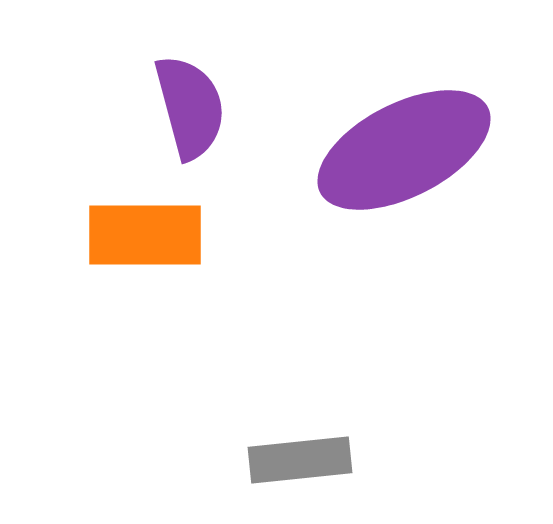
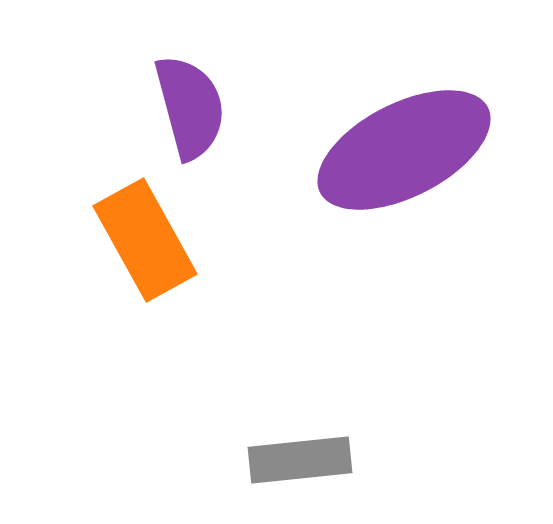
orange rectangle: moved 5 px down; rotated 61 degrees clockwise
